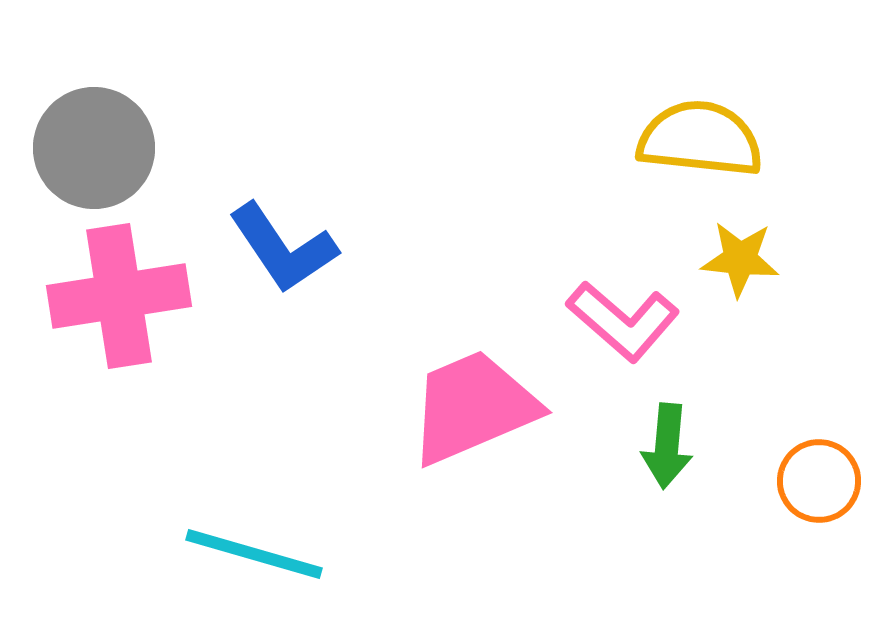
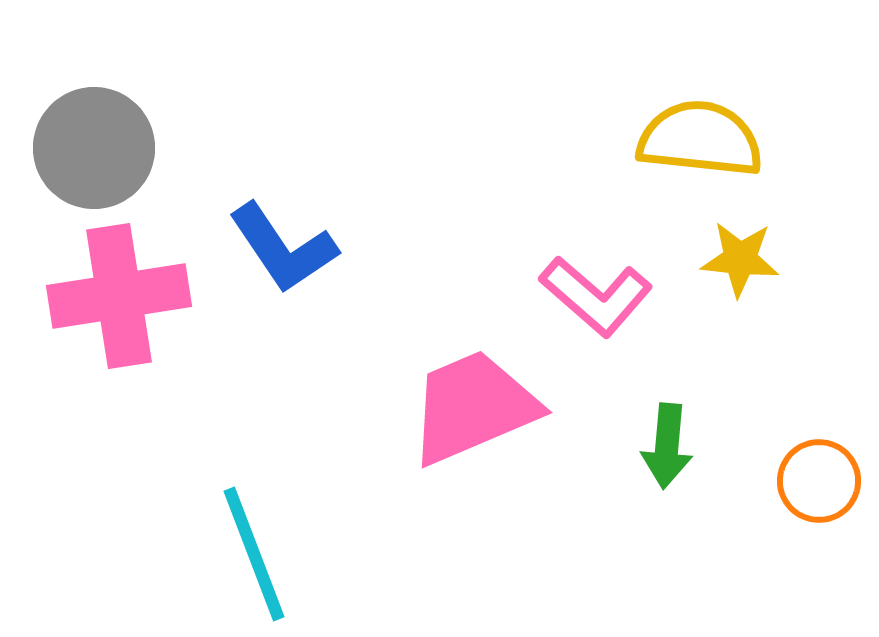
pink L-shape: moved 27 px left, 25 px up
cyan line: rotated 53 degrees clockwise
